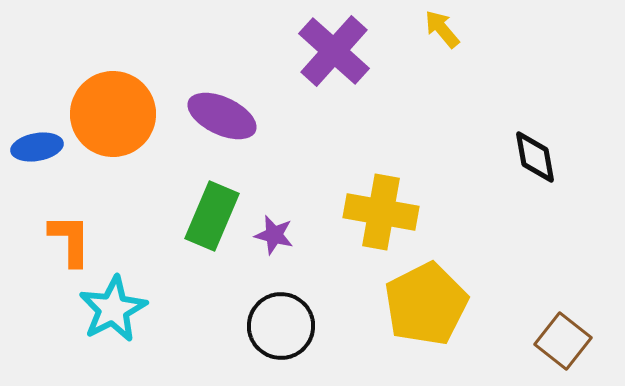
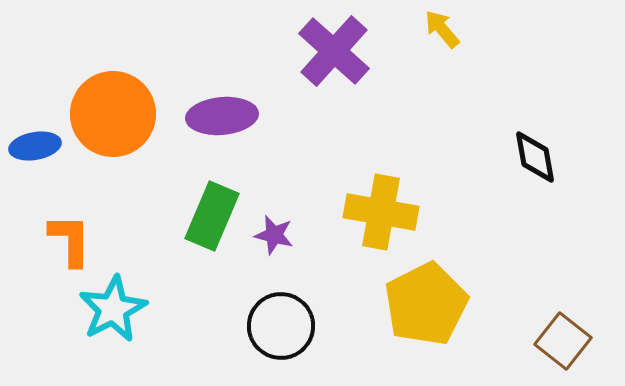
purple ellipse: rotated 30 degrees counterclockwise
blue ellipse: moved 2 px left, 1 px up
